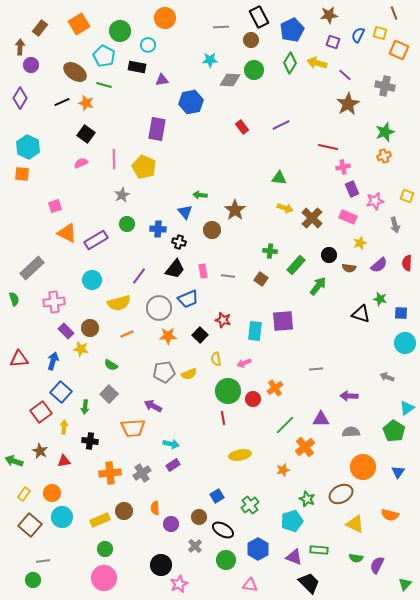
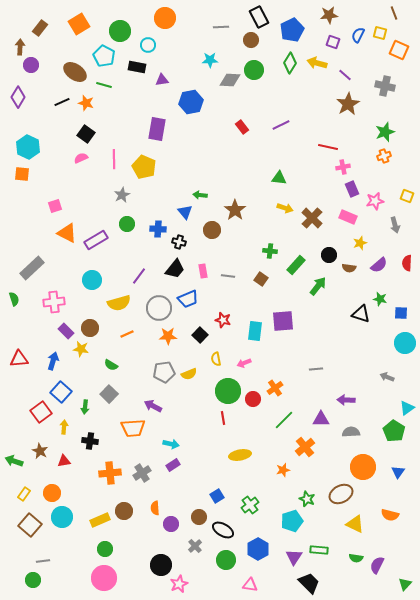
purple diamond at (20, 98): moved 2 px left, 1 px up
pink semicircle at (81, 163): moved 5 px up
purple arrow at (349, 396): moved 3 px left, 4 px down
green line at (285, 425): moved 1 px left, 5 px up
purple triangle at (294, 557): rotated 42 degrees clockwise
